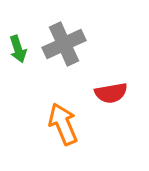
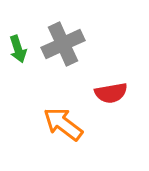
gray cross: moved 1 px left
orange arrow: rotated 30 degrees counterclockwise
